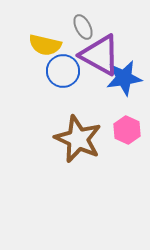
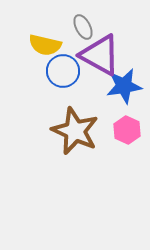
blue star: moved 8 px down
brown star: moved 3 px left, 8 px up
